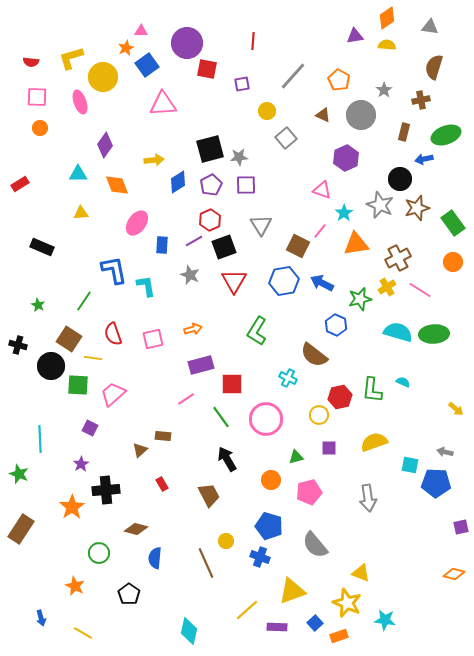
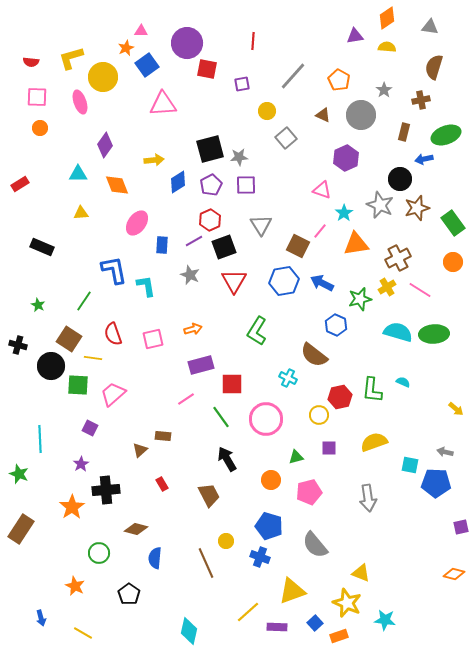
yellow semicircle at (387, 45): moved 2 px down
yellow line at (247, 610): moved 1 px right, 2 px down
